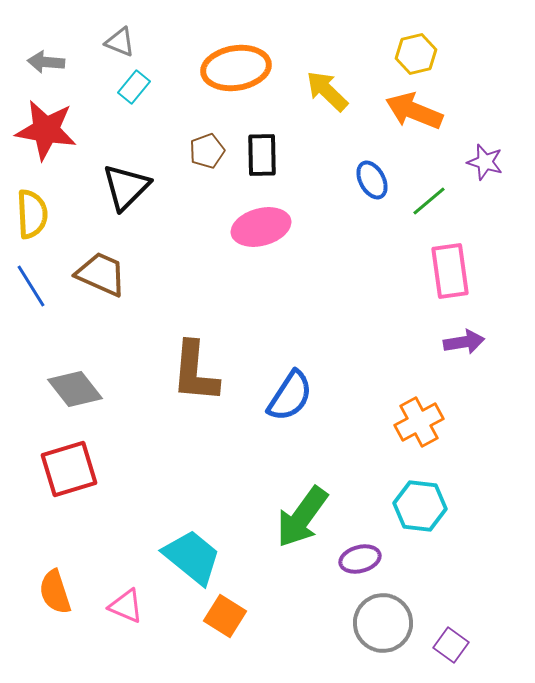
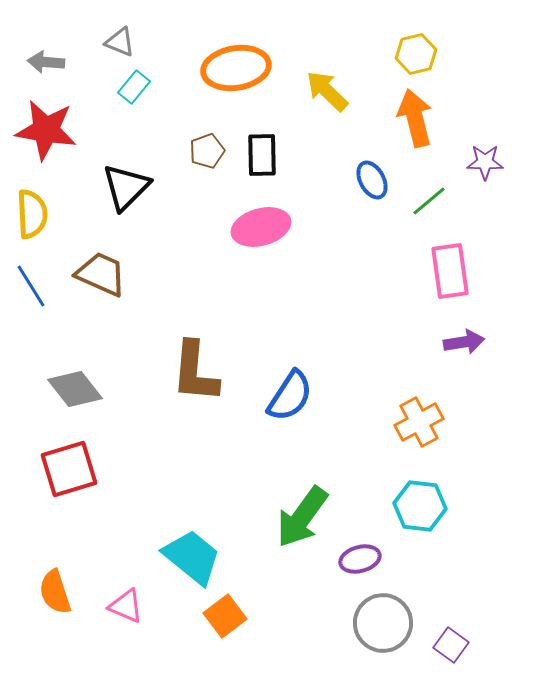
orange arrow: moved 1 px right, 7 px down; rotated 54 degrees clockwise
purple star: rotated 15 degrees counterclockwise
orange square: rotated 21 degrees clockwise
